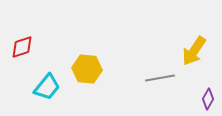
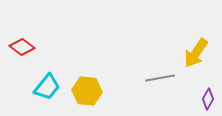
red diamond: rotated 55 degrees clockwise
yellow arrow: moved 2 px right, 2 px down
yellow hexagon: moved 22 px down
